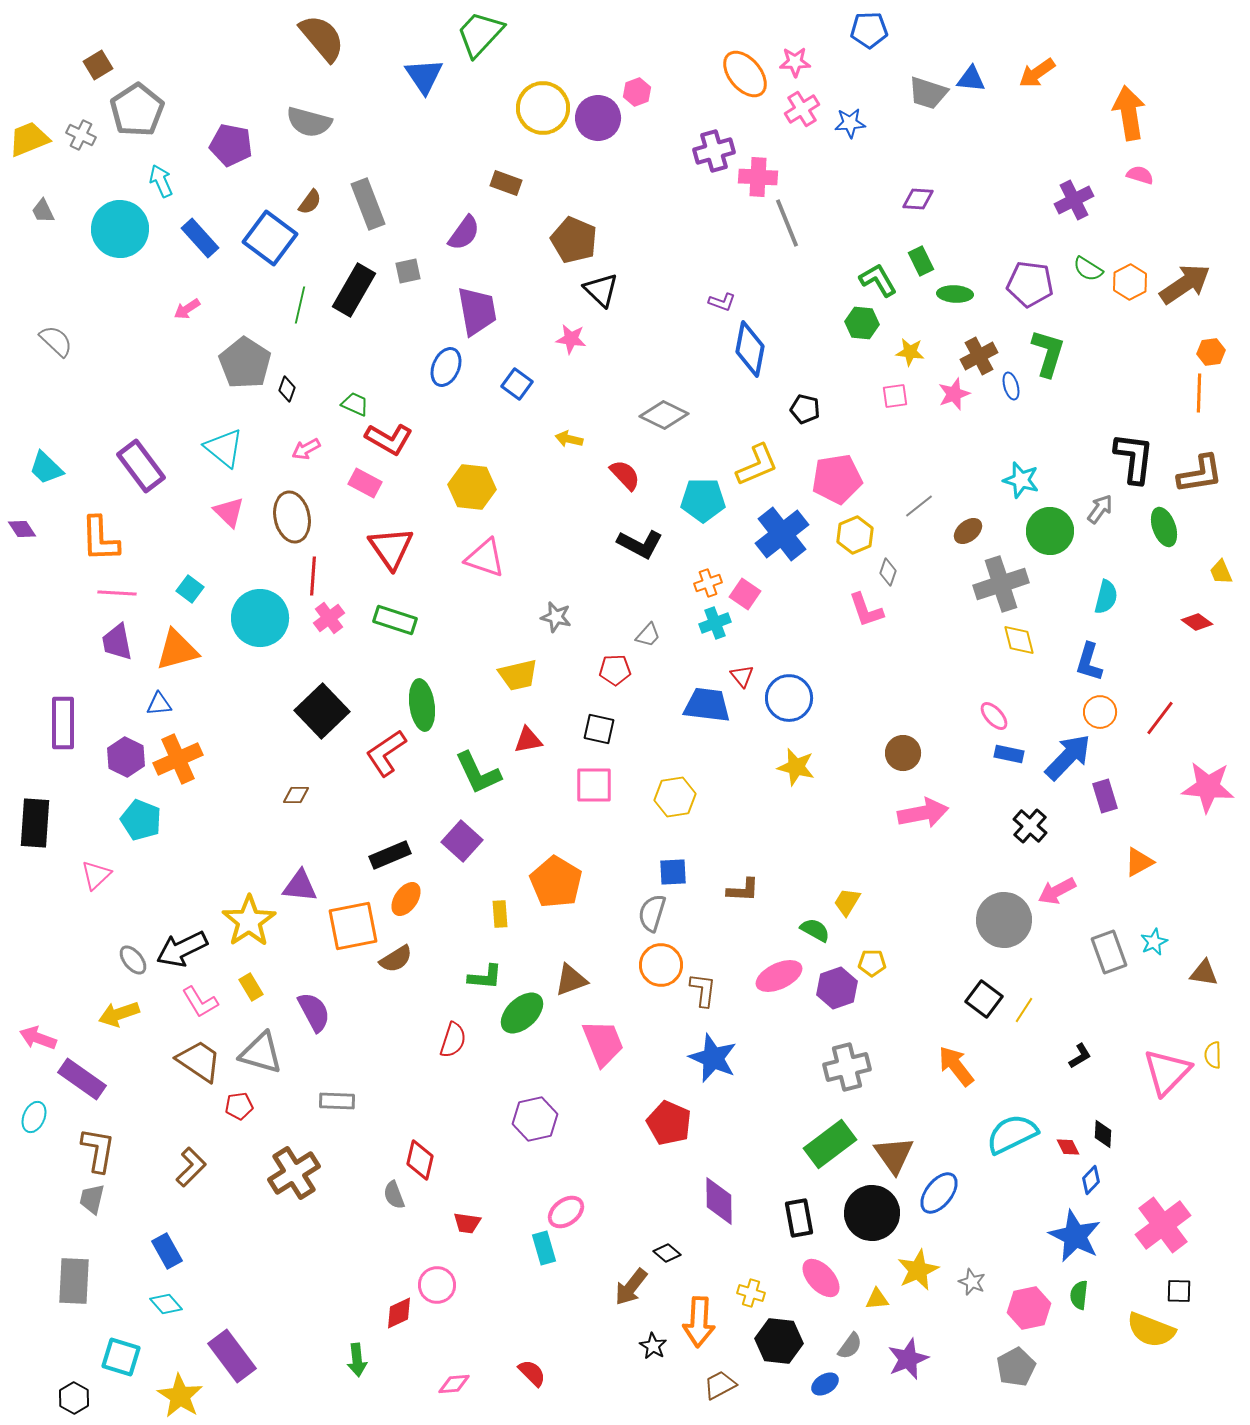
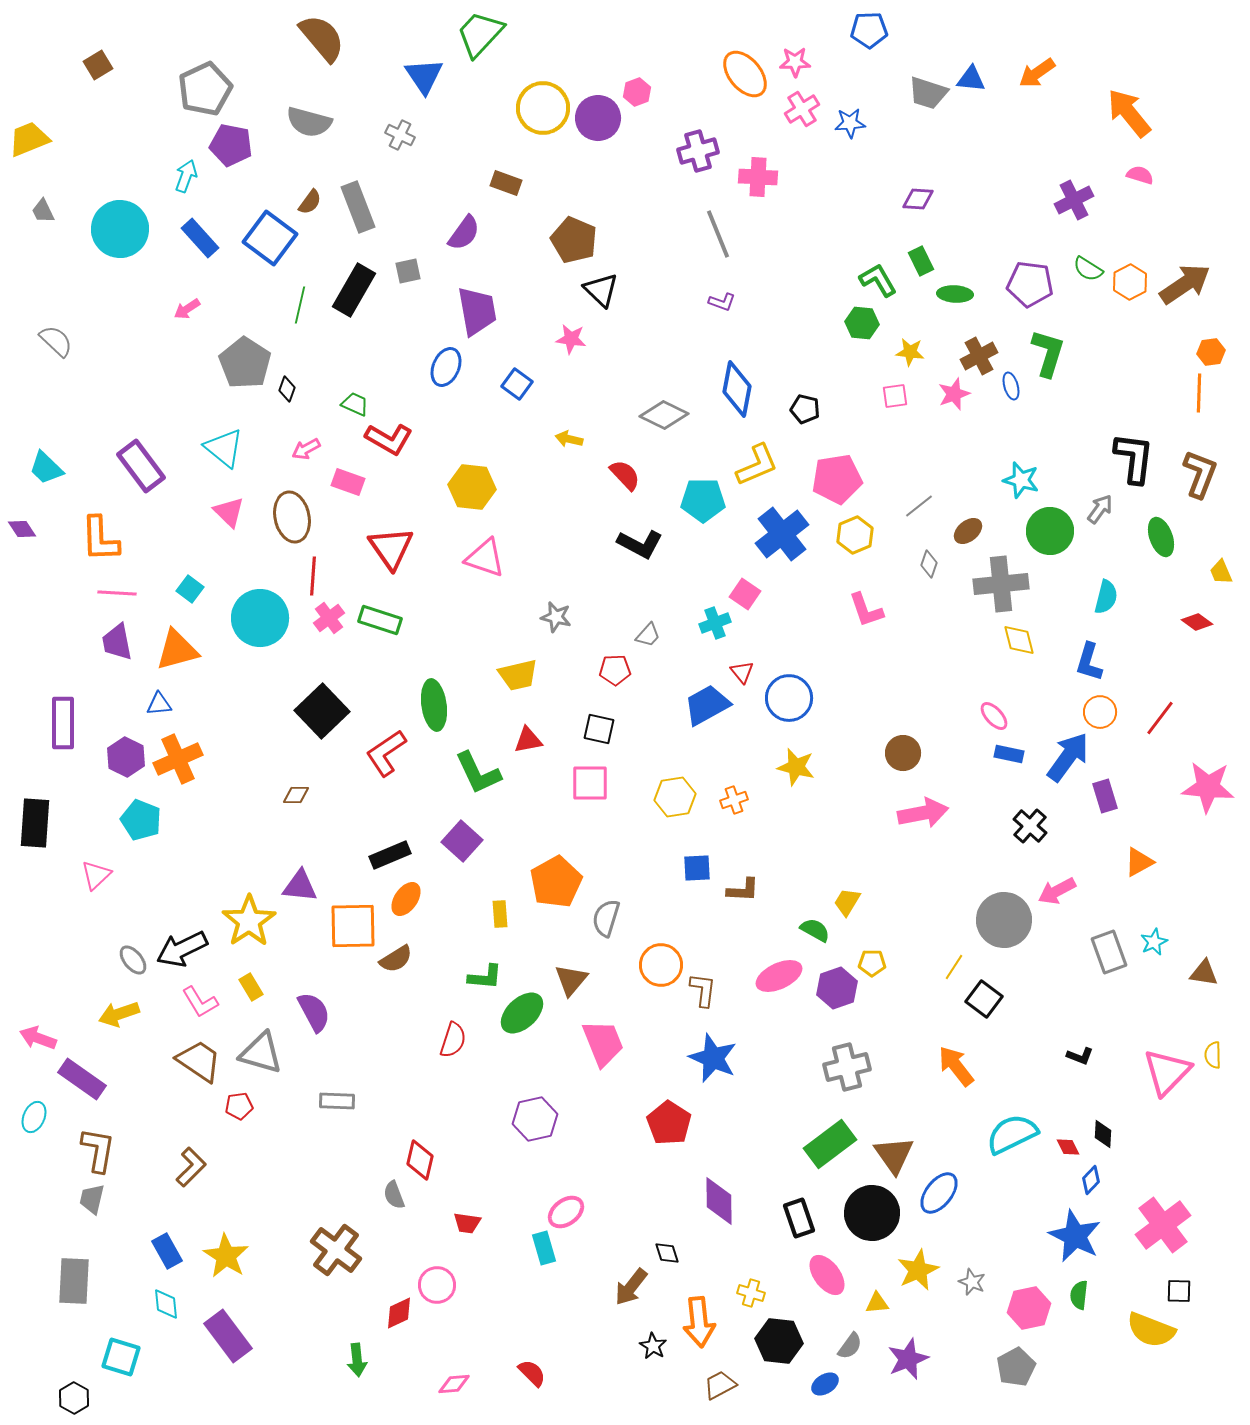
gray pentagon at (137, 110): moved 68 px right, 21 px up; rotated 8 degrees clockwise
orange arrow at (1129, 113): rotated 30 degrees counterclockwise
gray cross at (81, 135): moved 319 px right
purple cross at (714, 151): moved 16 px left
cyan arrow at (161, 181): moved 25 px right, 5 px up; rotated 44 degrees clockwise
gray rectangle at (368, 204): moved 10 px left, 3 px down
gray line at (787, 223): moved 69 px left, 11 px down
blue diamond at (750, 349): moved 13 px left, 40 px down
brown L-shape at (1200, 474): rotated 60 degrees counterclockwise
pink rectangle at (365, 483): moved 17 px left, 1 px up; rotated 8 degrees counterclockwise
green ellipse at (1164, 527): moved 3 px left, 10 px down
gray diamond at (888, 572): moved 41 px right, 8 px up
orange cross at (708, 583): moved 26 px right, 217 px down
gray cross at (1001, 584): rotated 12 degrees clockwise
green rectangle at (395, 620): moved 15 px left
red triangle at (742, 676): moved 4 px up
green ellipse at (422, 705): moved 12 px right
blue trapezoid at (707, 705): rotated 36 degrees counterclockwise
blue arrow at (1068, 757): rotated 8 degrees counterclockwise
pink square at (594, 785): moved 4 px left, 2 px up
blue square at (673, 872): moved 24 px right, 4 px up
orange pentagon at (556, 882): rotated 12 degrees clockwise
gray semicircle at (652, 913): moved 46 px left, 5 px down
orange square at (353, 926): rotated 10 degrees clockwise
brown triangle at (571, 980): rotated 30 degrees counterclockwise
yellow line at (1024, 1010): moved 70 px left, 43 px up
black L-shape at (1080, 1056): rotated 52 degrees clockwise
red pentagon at (669, 1123): rotated 9 degrees clockwise
brown cross at (294, 1173): moved 42 px right, 77 px down; rotated 21 degrees counterclockwise
black rectangle at (799, 1218): rotated 9 degrees counterclockwise
black diamond at (667, 1253): rotated 32 degrees clockwise
pink ellipse at (821, 1278): moved 6 px right, 3 px up; rotated 6 degrees clockwise
yellow triangle at (877, 1299): moved 4 px down
cyan diamond at (166, 1304): rotated 36 degrees clockwise
orange arrow at (699, 1322): rotated 9 degrees counterclockwise
purple rectangle at (232, 1356): moved 4 px left, 20 px up
yellow star at (180, 1396): moved 46 px right, 140 px up
